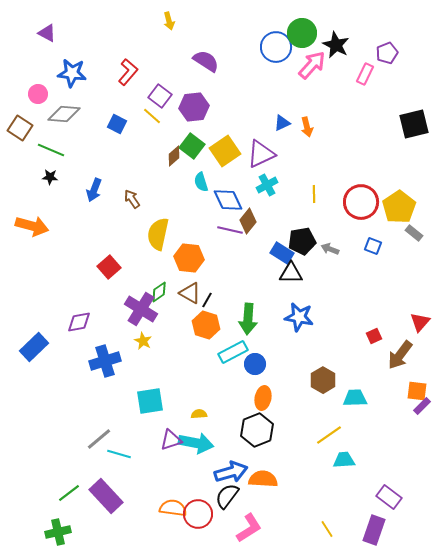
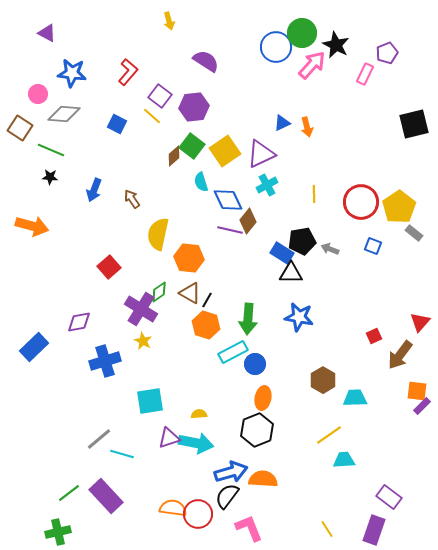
purple triangle at (171, 440): moved 2 px left, 2 px up
cyan line at (119, 454): moved 3 px right
pink L-shape at (249, 528): rotated 80 degrees counterclockwise
